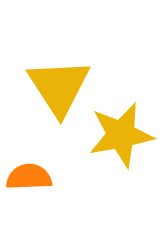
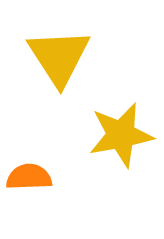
yellow triangle: moved 30 px up
